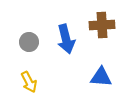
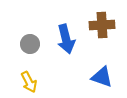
gray circle: moved 1 px right, 2 px down
blue triangle: moved 1 px right; rotated 15 degrees clockwise
